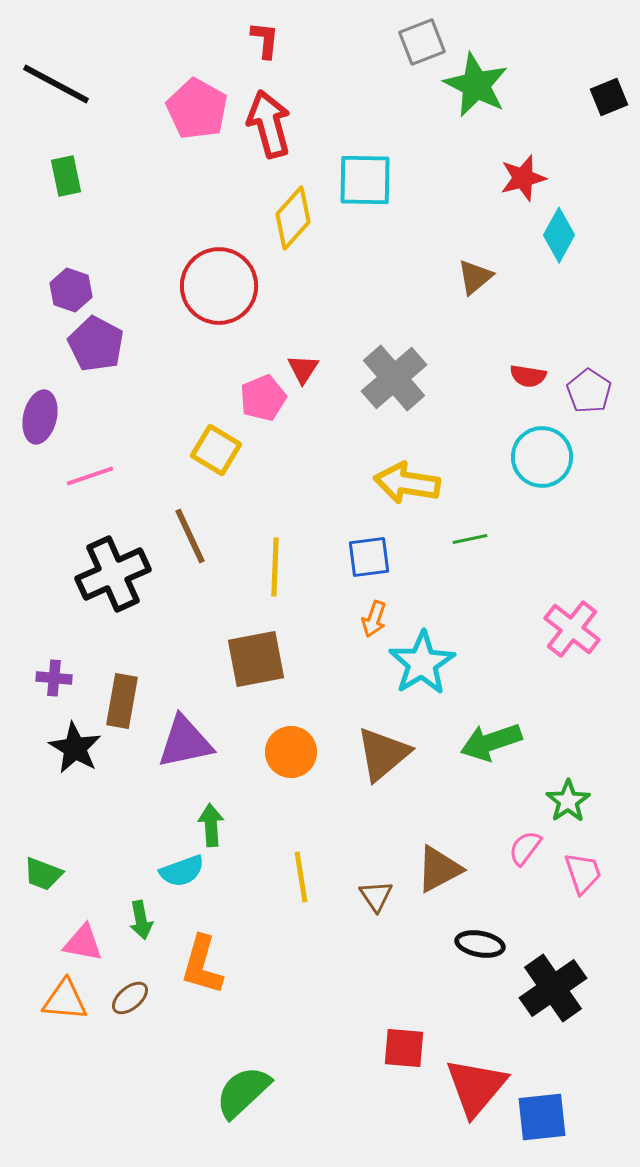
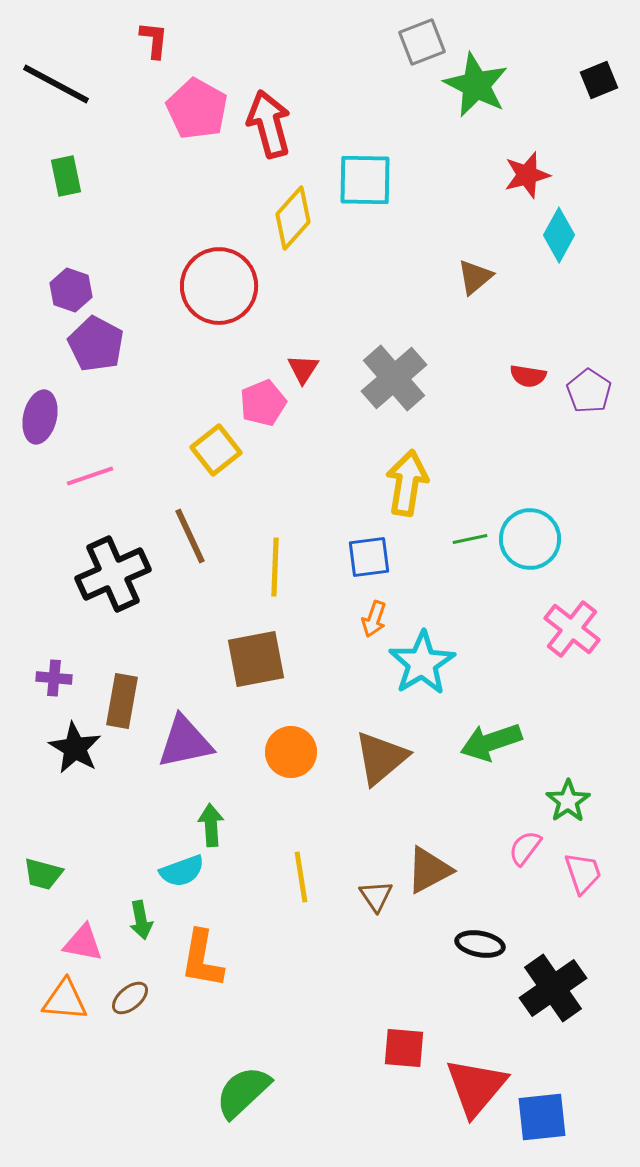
red L-shape at (265, 40): moved 111 px left
black square at (609, 97): moved 10 px left, 17 px up
red star at (523, 178): moved 4 px right, 3 px up
pink pentagon at (263, 398): moved 5 px down
yellow square at (216, 450): rotated 21 degrees clockwise
cyan circle at (542, 457): moved 12 px left, 82 px down
yellow arrow at (407, 483): rotated 90 degrees clockwise
brown triangle at (383, 754): moved 2 px left, 4 px down
brown triangle at (439, 869): moved 10 px left, 1 px down
green trapezoid at (43, 874): rotated 6 degrees counterclockwise
orange L-shape at (202, 965): moved 6 px up; rotated 6 degrees counterclockwise
